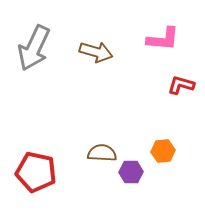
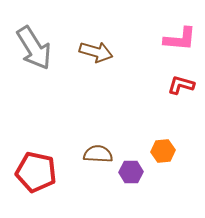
pink L-shape: moved 17 px right
gray arrow: rotated 57 degrees counterclockwise
brown semicircle: moved 4 px left, 1 px down
